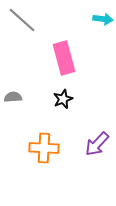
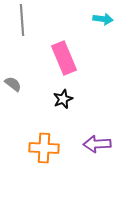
gray line: rotated 44 degrees clockwise
pink rectangle: rotated 8 degrees counterclockwise
gray semicircle: moved 13 px up; rotated 42 degrees clockwise
purple arrow: rotated 44 degrees clockwise
